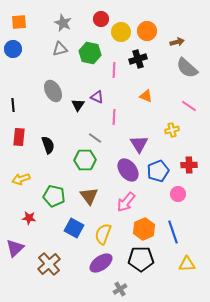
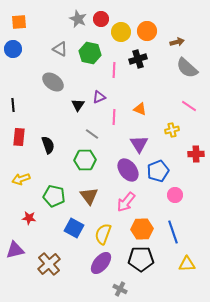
gray star at (63, 23): moved 15 px right, 4 px up
gray triangle at (60, 49): rotated 42 degrees clockwise
gray ellipse at (53, 91): moved 9 px up; rotated 25 degrees counterclockwise
orange triangle at (146, 96): moved 6 px left, 13 px down
purple triangle at (97, 97): moved 2 px right; rotated 48 degrees counterclockwise
gray line at (95, 138): moved 3 px left, 4 px up
red cross at (189, 165): moved 7 px right, 11 px up
pink circle at (178, 194): moved 3 px left, 1 px down
orange hexagon at (144, 229): moved 2 px left; rotated 20 degrees clockwise
purple triangle at (15, 248): moved 2 px down; rotated 30 degrees clockwise
purple ellipse at (101, 263): rotated 15 degrees counterclockwise
gray cross at (120, 289): rotated 32 degrees counterclockwise
